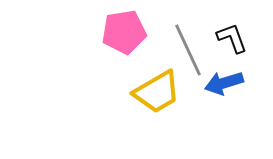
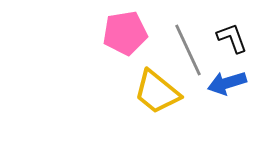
pink pentagon: moved 1 px right, 1 px down
blue arrow: moved 3 px right
yellow trapezoid: rotated 69 degrees clockwise
